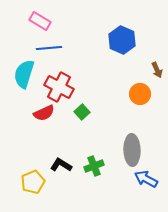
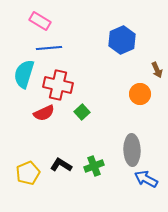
blue hexagon: rotated 12 degrees clockwise
red cross: moved 1 px left, 2 px up; rotated 16 degrees counterclockwise
yellow pentagon: moved 5 px left, 9 px up
